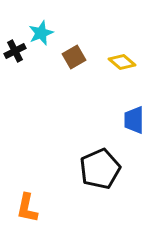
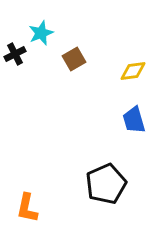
black cross: moved 3 px down
brown square: moved 2 px down
yellow diamond: moved 11 px right, 9 px down; rotated 48 degrees counterclockwise
blue trapezoid: rotated 16 degrees counterclockwise
black pentagon: moved 6 px right, 15 px down
